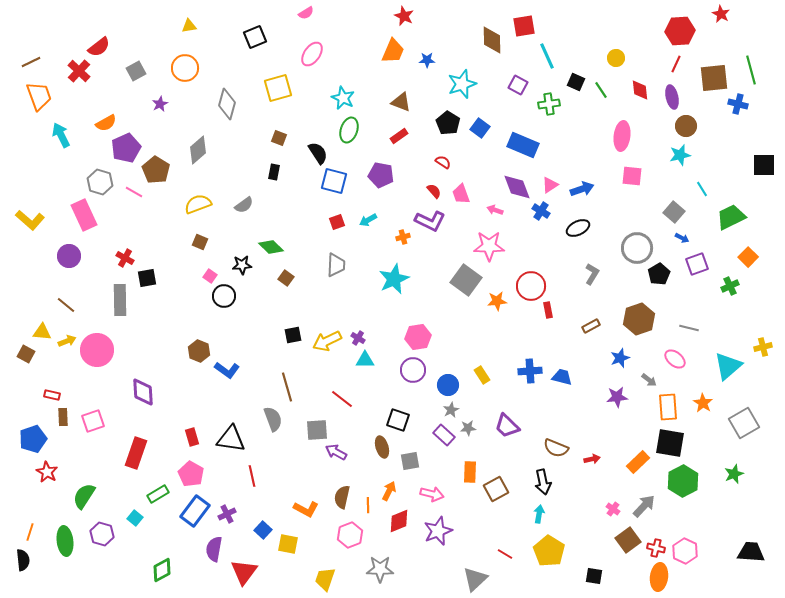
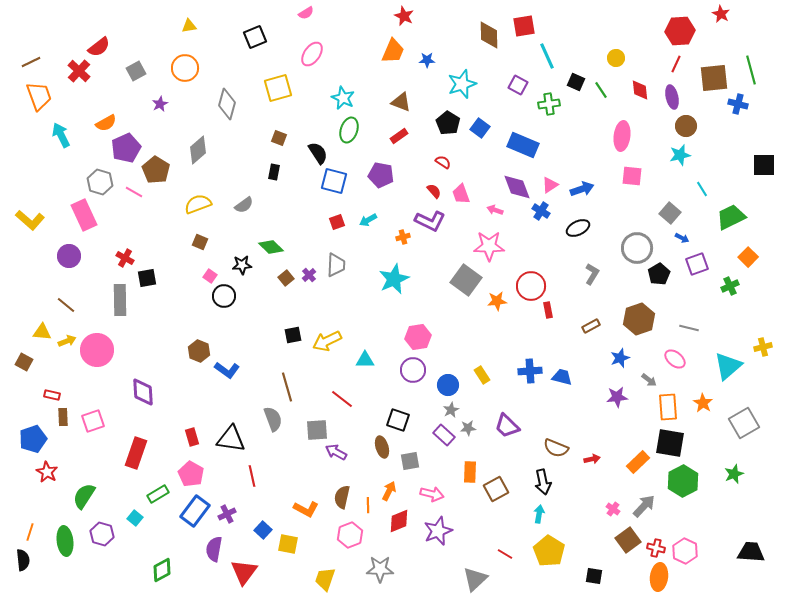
brown diamond at (492, 40): moved 3 px left, 5 px up
gray square at (674, 212): moved 4 px left, 1 px down
brown square at (286, 278): rotated 14 degrees clockwise
purple cross at (358, 338): moved 49 px left, 63 px up; rotated 16 degrees clockwise
brown square at (26, 354): moved 2 px left, 8 px down
